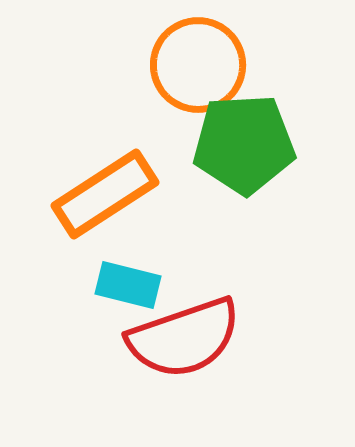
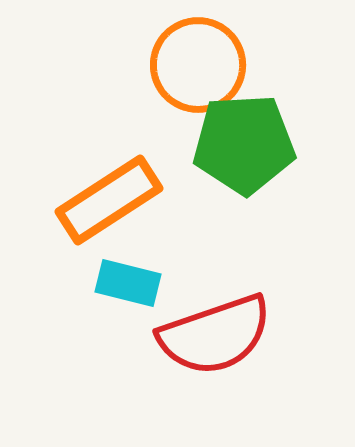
orange rectangle: moved 4 px right, 6 px down
cyan rectangle: moved 2 px up
red semicircle: moved 31 px right, 3 px up
